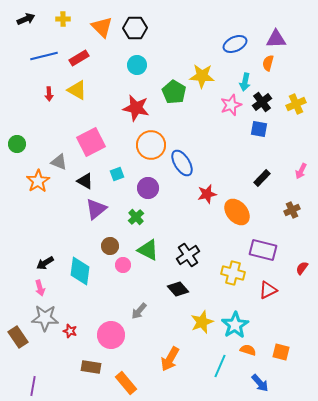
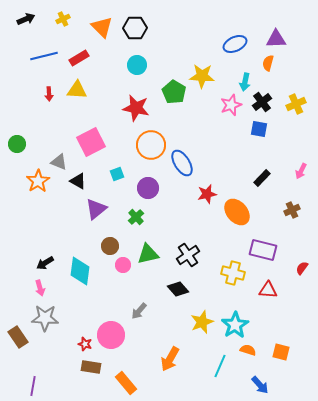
yellow cross at (63, 19): rotated 24 degrees counterclockwise
yellow triangle at (77, 90): rotated 25 degrees counterclockwise
black triangle at (85, 181): moved 7 px left
green triangle at (148, 250): moved 4 px down; rotated 40 degrees counterclockwise
red triangle at (268, 290): rotated 30 degrees clockwise
red star at (70, 331): moved 15 px right, 13 px down
blue arrow at (260, 383): moved 2 px down
